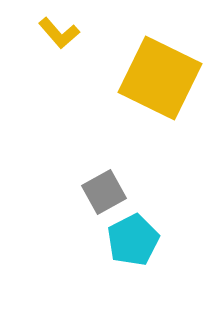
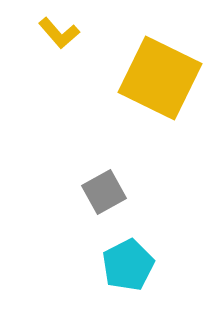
cyan pentagon: moved 5 px left, 25 px down
